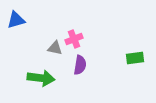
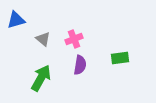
gray triangle: moved 12 px left, 9 px up; rotated 28 degrees clockwise
green rectangle: moved 15 px left
green arrow: rotated 68 degrees counterclockwise
